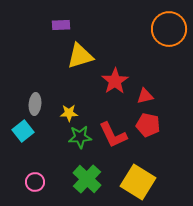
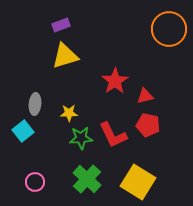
purple rectangle: rotated 18 degrees counterclockwise
yellow triangle: moved 15 px left
green star: moved 1 px right, 1 px down
